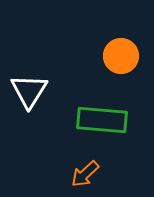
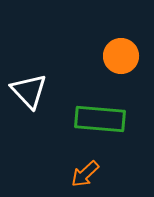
white triangle: rotated 15 degrees counterclockwise
green rectangle: moved 2 px left, 1 px up
